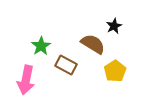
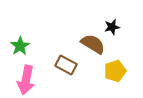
black star: moved 2 px left, 1 px down; rotated 14 degrees clockwise
green star: moved 21 px left
yellow pentagon: rotated 15 degrees clockwise
